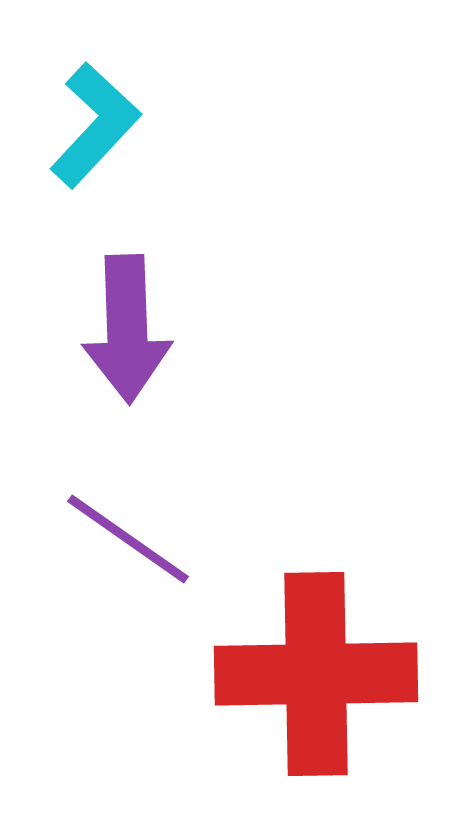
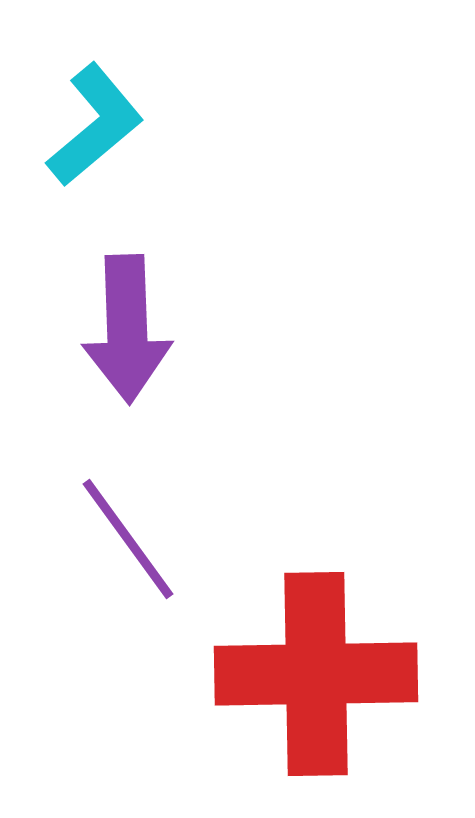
cyan L-shape: rotated 7 degrees clockwise
purple line: rotated 19 degrees clockwise
